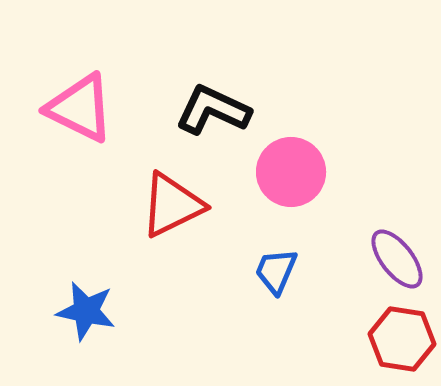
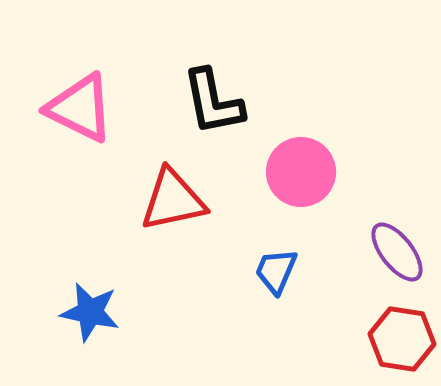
black L-shape: moved 8 px up; rotated 126 degrees counterclockwise
pink circle: moved 10 px right
red triangle: moved 1 px right, 5 px up; rotated 14 degrees clockwise
purple ellipse: moved 7 px up
blue star: moved 4 px right, 1 px down
